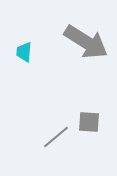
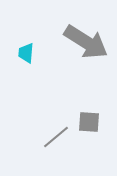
cyan trapezoid: moved 2 px right, 1 px down
